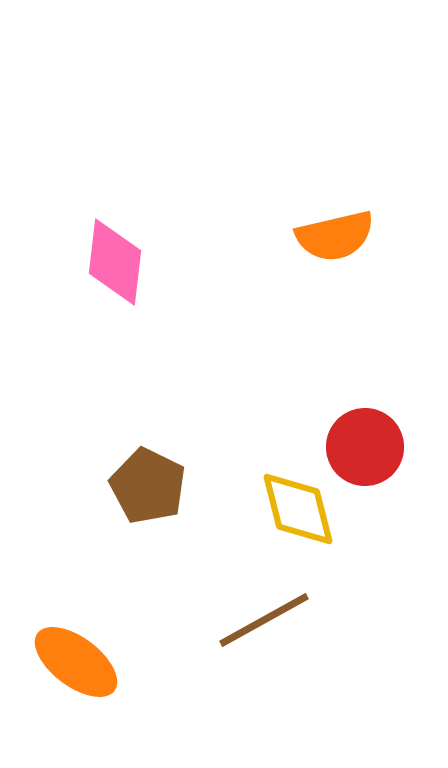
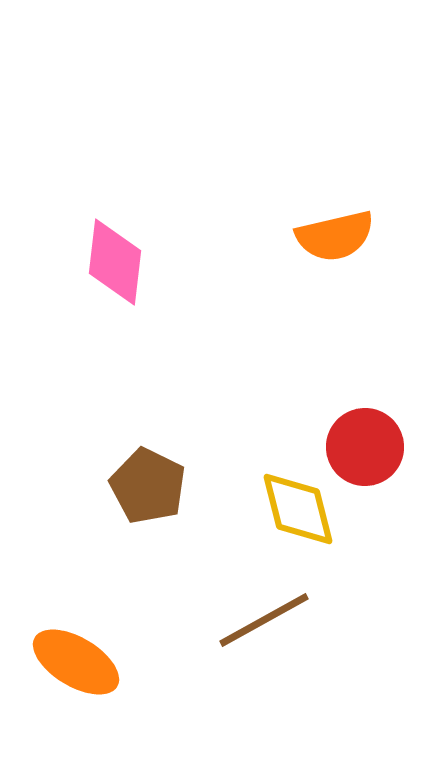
orange ellipse: rotated 6 degrees counterclockwise
